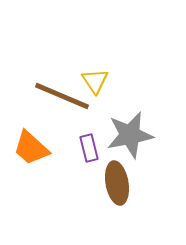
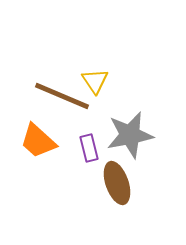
orange trapezoid: moved 7 px right, 7 px up
brown ellipse: rotated 9 degrees counterclockwise
